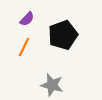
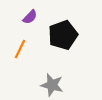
purple semicircle: moved 3 px right, 2 px up
orange line: moved 4 px left, 2 px down
